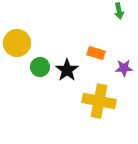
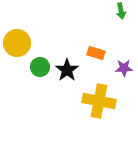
green arrow: moved 2 px right
